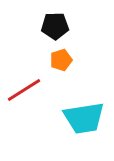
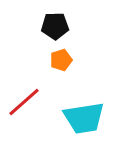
red line: moved 12 px down; rotated 9 degrees counterclockwise
